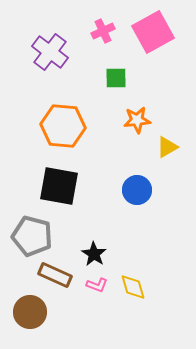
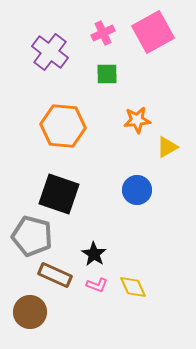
pink cross: moved 2 px down
green square: moved 9 px left, 4 px up
black square: moved 8 px down; rotated 9 degrees clockwise
yellow diamond: rotated 8 degrees counterclockwise
